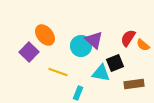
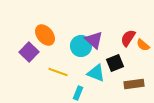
cyan triangle: moved 5 px left; rotated 12 degrees clockwise
